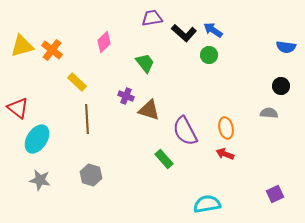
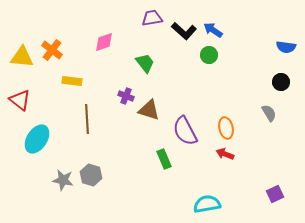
black L-shape: moved 2 px up
pink diamond: rotated 25 degrees clockwise
yellow triangle: moved 11 px down; rotated 20 degrees clockwise
yellow rectangle: moved 5 px left, 1 px up; rotated 36 degrees counterclockwise
black circle: moved 4 px up
red triangle: moved 2 px right, 8 px up
gray semicircle: rotated 54 degrees clockwise
green rectangle: rotated 18 degrees clockwise
gray star: moved 23 px right
